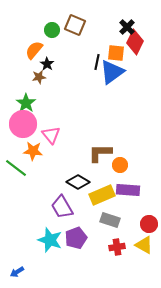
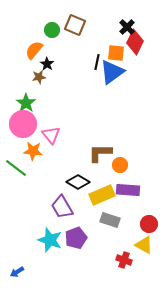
red cross: moved 7 px right, 13 px down; rotated 28 degrees clockwise
